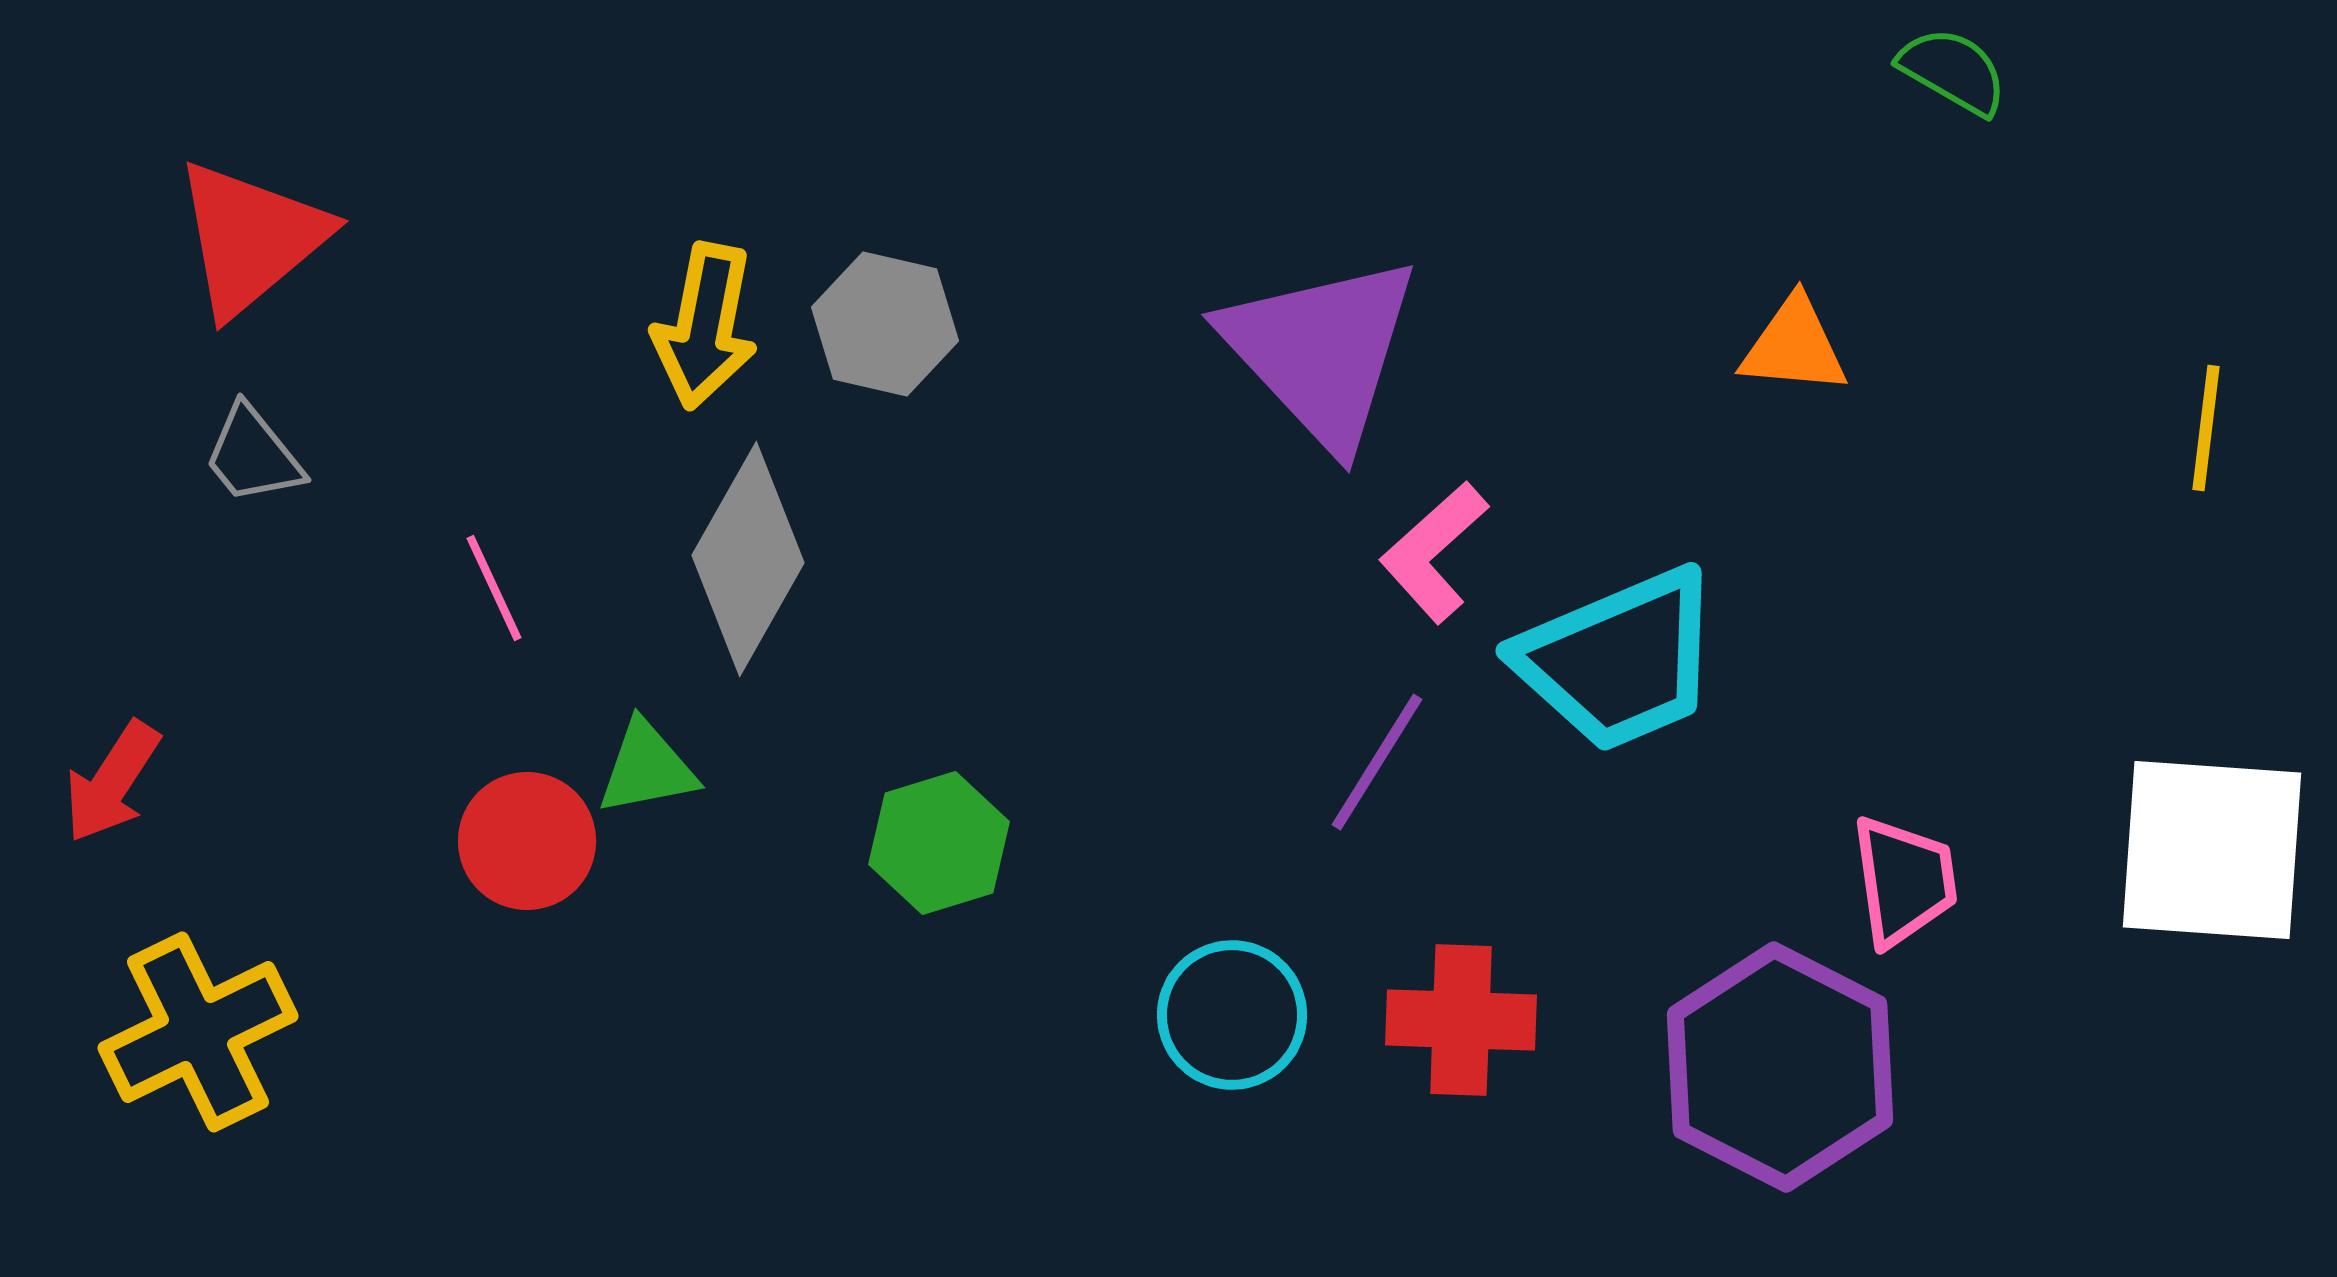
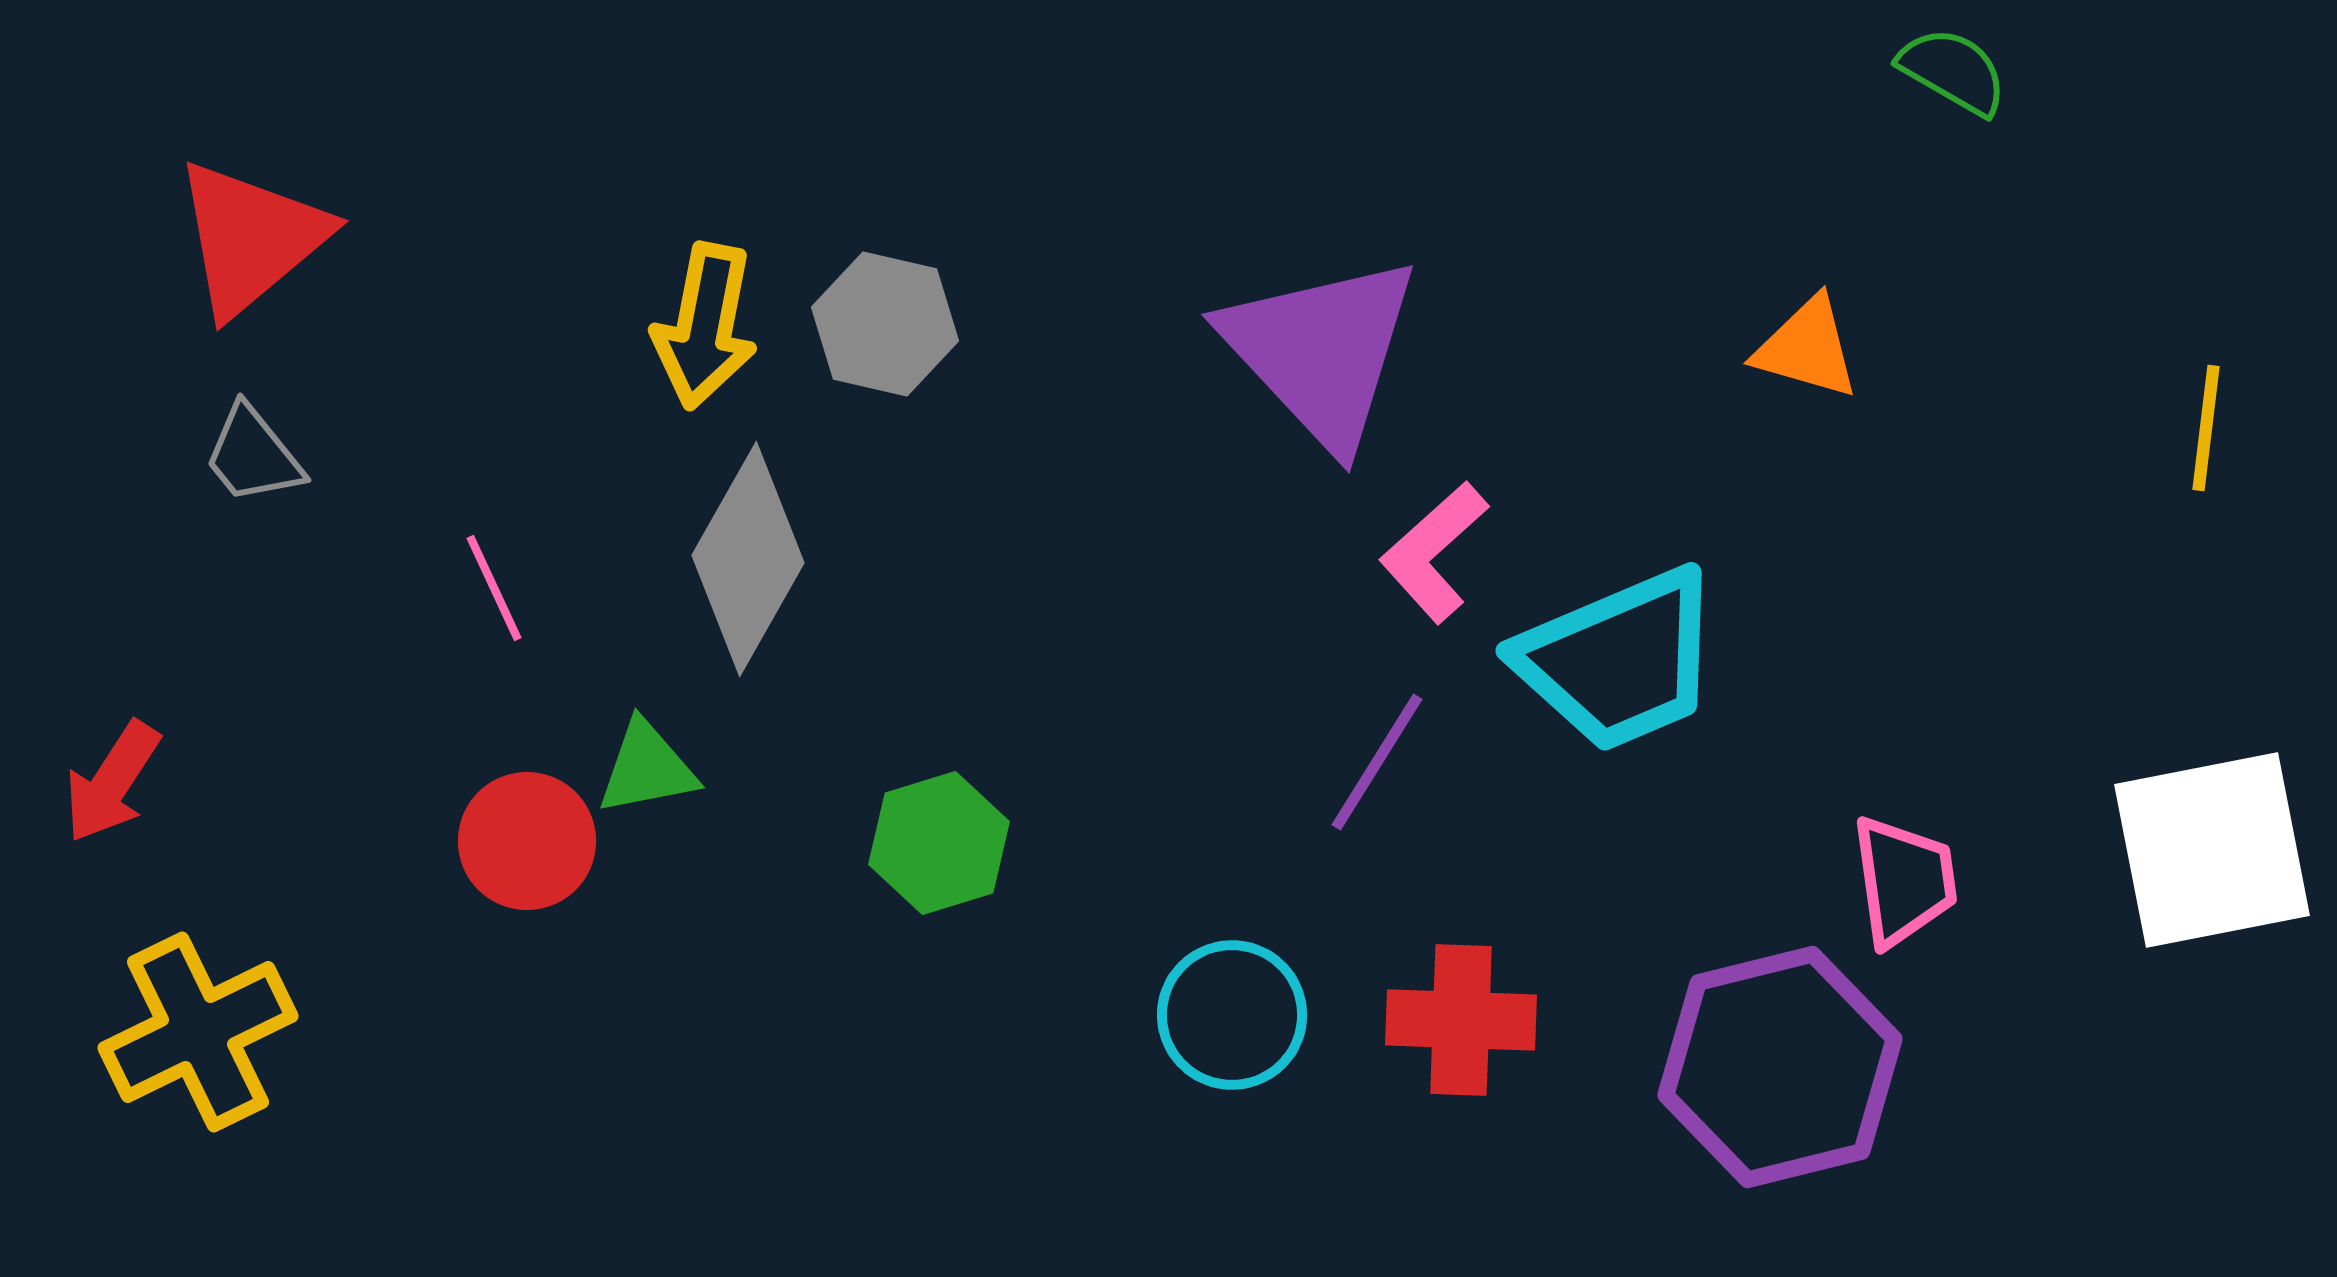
orange triangle: moved 13 px right, 2 px down; rotated 11 degrees clockwise
white square: rotated 15 degrees counterclockwise
purple hexagon: rotated 19 degrees clockwise
